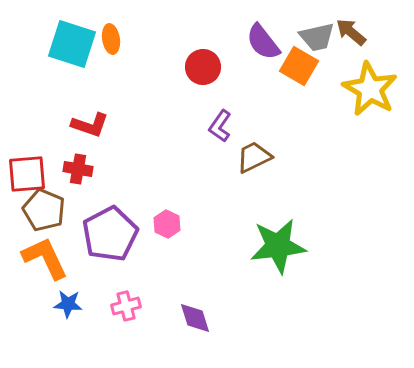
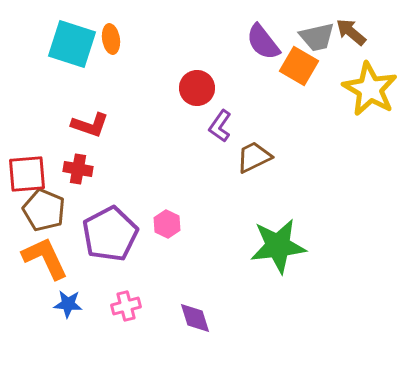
red circle: moved 6 px left, 21 px down
